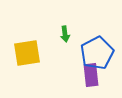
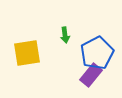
green arrow: moved 1 px down
purple rectangle: rotated 45 degrees clockwise
